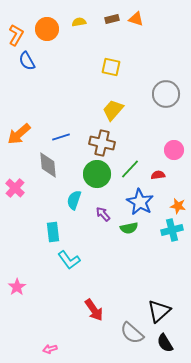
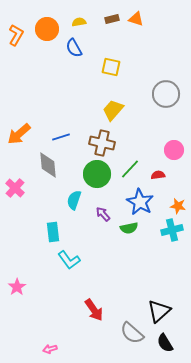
blue semicircle: moved 47 px right, 13 px up
